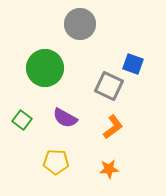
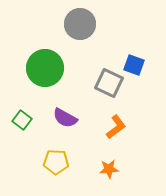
blue square: moved 1 px right, 1 px down
gray square: moved 3 px up
orange L-shape: moved 3 px right
